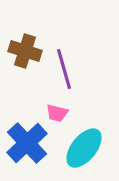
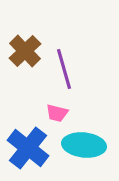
brown cross: rotated 28 degrees clockwise
blue cross: moved 1 px right, 5 px down; rotated 9 degrees counterclockwise
cyan ellipse: moved 3 px up; rotated 57 degrees clockwise
